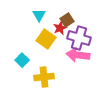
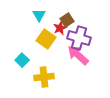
pink arrow: rotated 35 degrees clockwise
